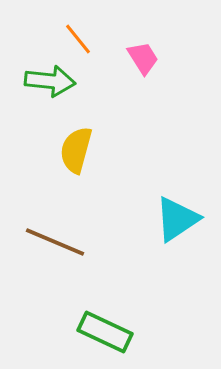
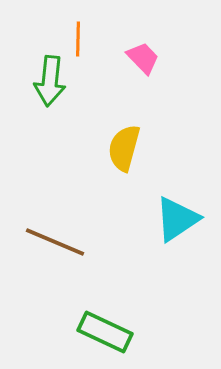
orange line: rotated 40 degrees clockwise
pink trapezoid: rotated 12 degrees counterclockwise
green arrow: rotated 90 degrees clockwise
yellow semicircle: moved 48 px right, 2 px up
